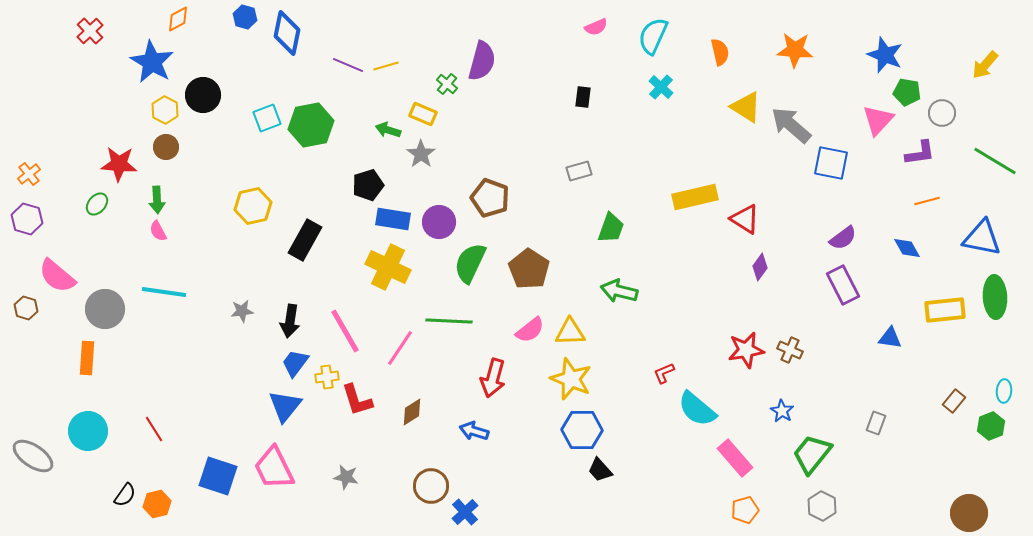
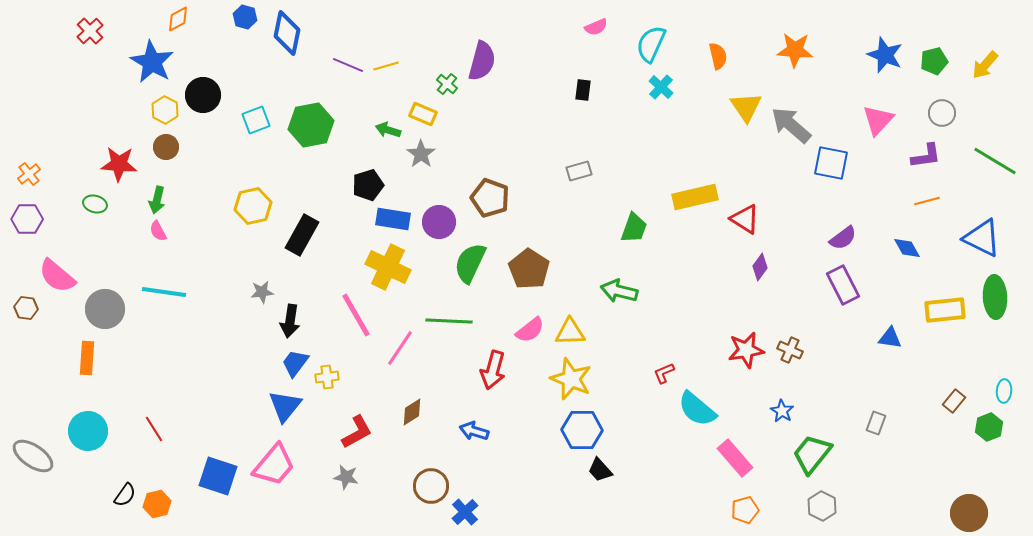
cyan semicircle at (653, 36): moved 2 px left, 8 px down
orange semicircle at (720, 52): moved 2 px left, 4 px down
green pentagon at (907, 92): moved 27 px right, 31 px up; rotated 24 degrees counterclockwise
black rectangle at (583, 97): moved 7 px up
yellow triangle at (746, 107): rotated 24 degrees clockwise
cyan square at (267, 118): moved 11 px left, 2 px down
purple L-shape at (920, 153): moved 6 px right, 3 px down
green arrow at (157, 200): rotated 16 degrees clockwise
green ellipse at (97, 204): moved 2 px left; rotated 65 degrees clockwise
purple hexagon at (27, 219): rotated 16 degrees counterclockwise
green trapezoid at (611, 228): moved 23 px right
blue triangle at (982, 238): rotated 15 degrees clockwise
black rectangle at (305, 240): moved 3 px left, 5 px up
brown hexagon at (26, 308): rotated 10 degrees counterclockwise
gray star at (242, 311): moved 20 px right, 19 px up
pink line at (345, 331): moved 11 px right, 16 px up
red arrow at (493, 378): moved 8 px up
red L-shape at (357, 400): moved 32 px down; rotated 102 degrees counterclockwise
green hexagon at (991, 426): moved 2 px left, 1 px down
pink trapezoid at (274, 468): moved 3 px up; rotated 114 degrees counterclockwise
